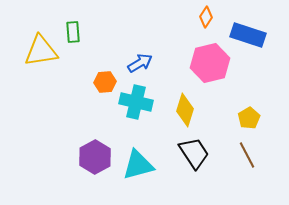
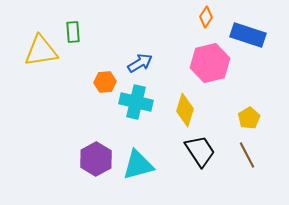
black trapezoid: moved 6 px right, 2 px up
purple hexagon: moved 1 px right, 2 px down
